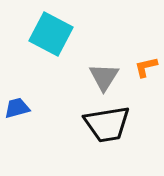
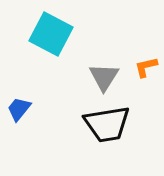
blue trapezoid: moved 2 px right, 1 px down; rotated 36 degrees counterclockwise
